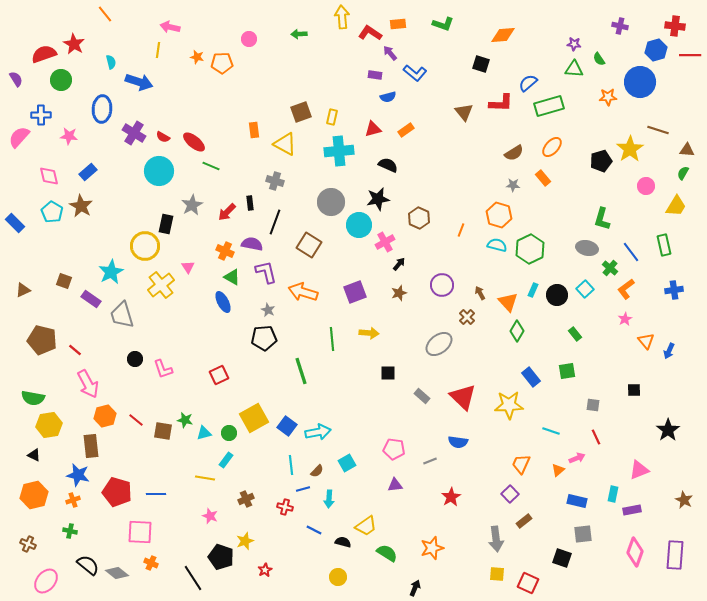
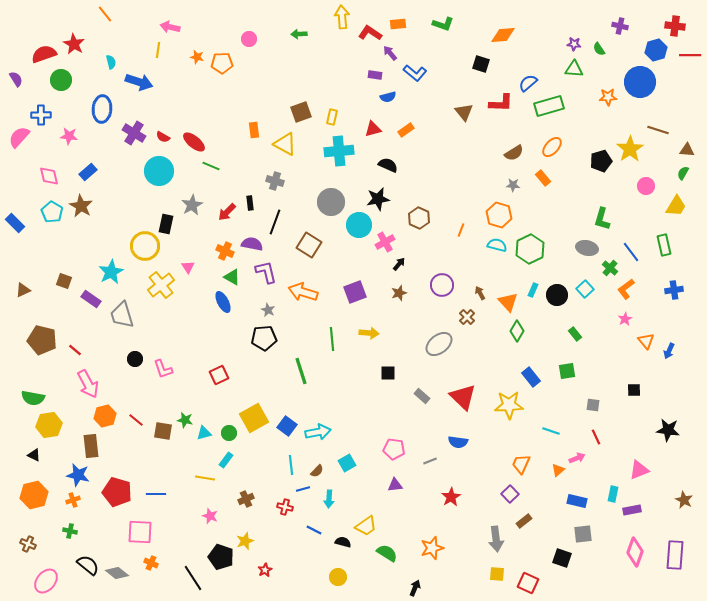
green semicircle at (599, 59): moved 10 px up
black star at (668, 430): rotated 30 degrees counterclockwise
